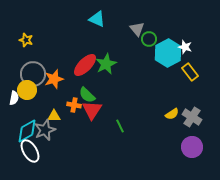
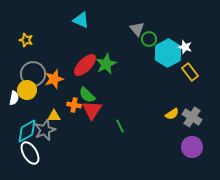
cyan triangle: moved 16 px left, 1 px down
white ellipse: moved 2 px down
